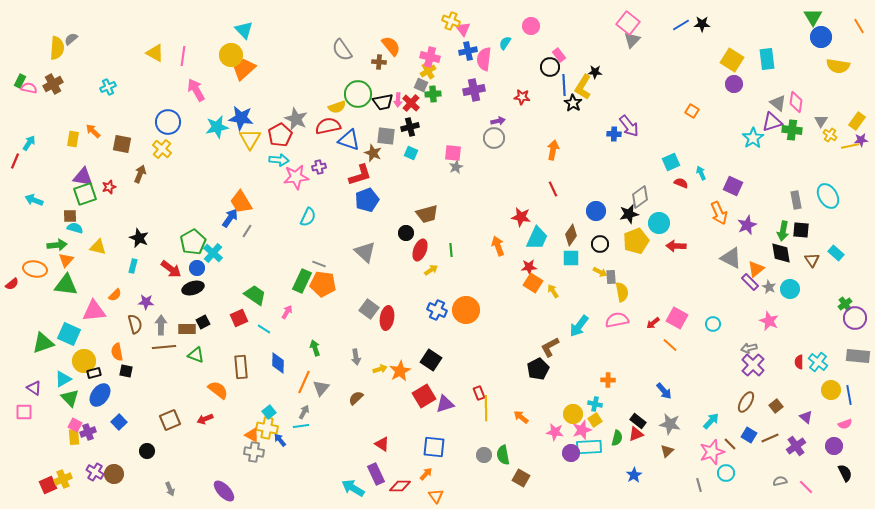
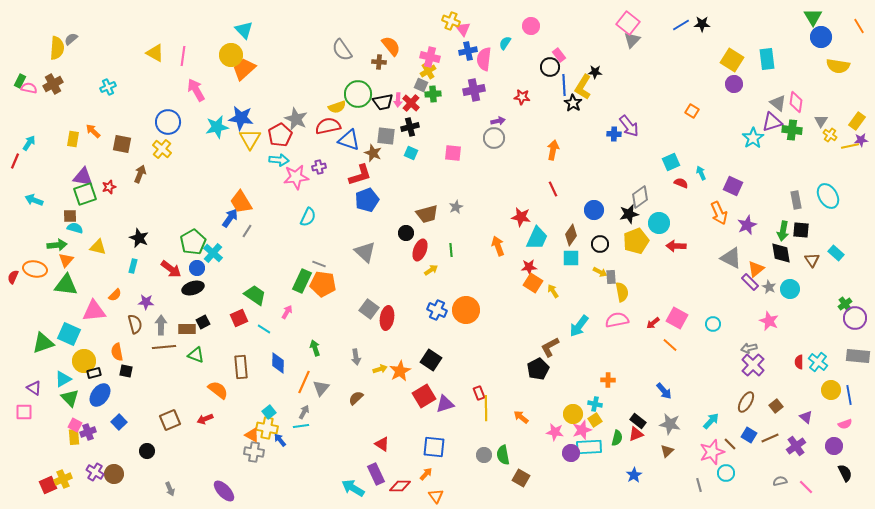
gray star at (456, 167): moved 40 px down
blue circle at (596, 211): moved 2 px left, 1 px up
red semicircle at (12, 284): moved 1 px right, 7 px up; rotated 152 degrees clockwise
